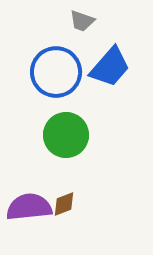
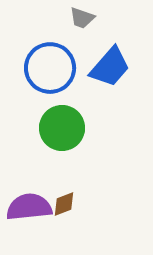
gray trapezoid: moved 3 px up
blue circle: moved 6 px left, 4 px up
green circle: moved 4 px left, 7 px up
